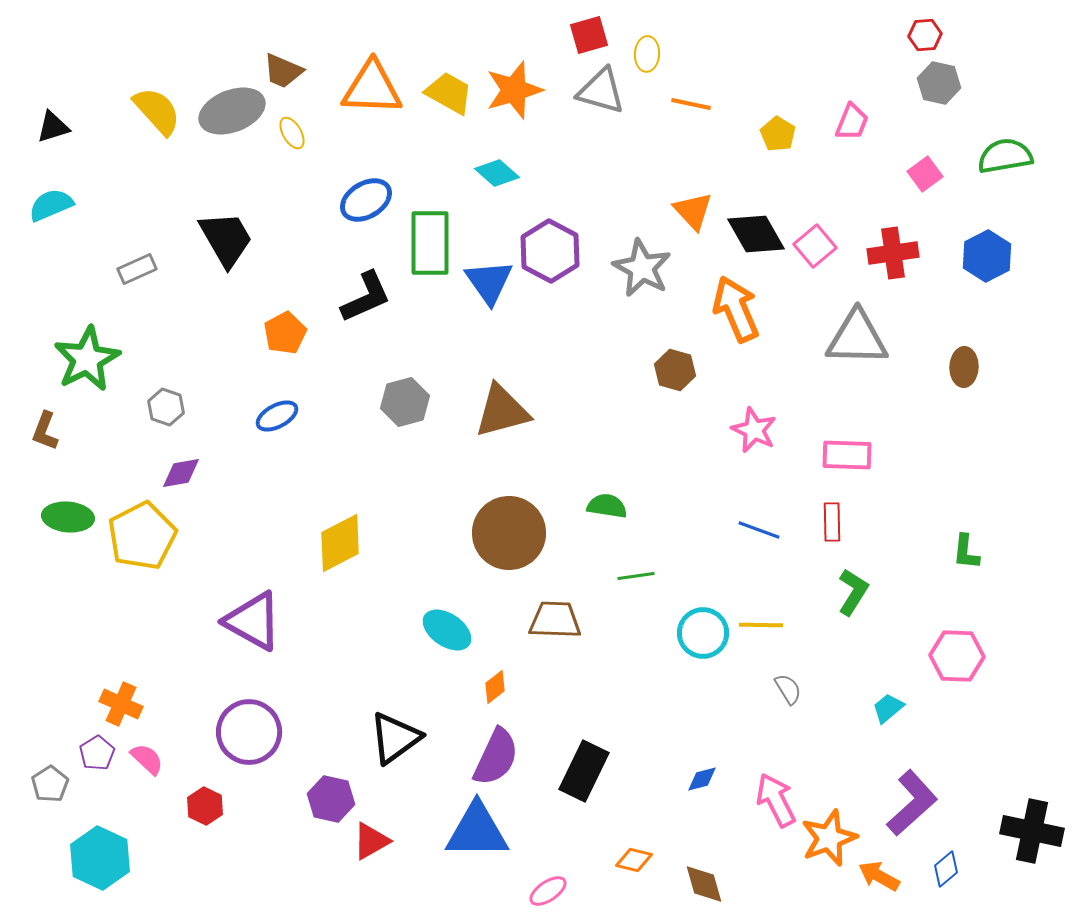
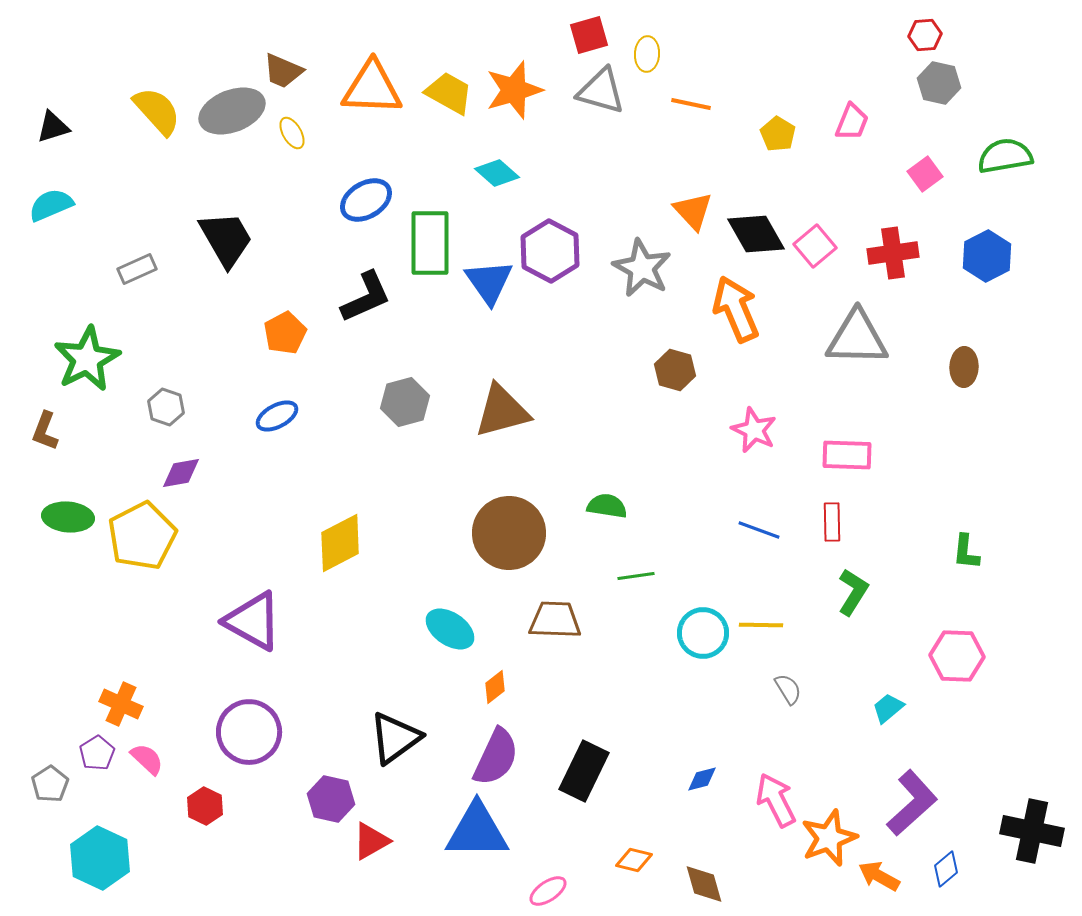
cyan ellipse at (447, 630): moved 3 px right, 1 px up
